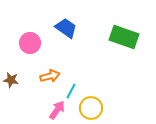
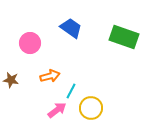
blue trapezoid: moved 5 px right
pink arrow: rotated 18 degrees clockwise
